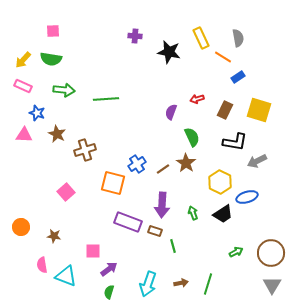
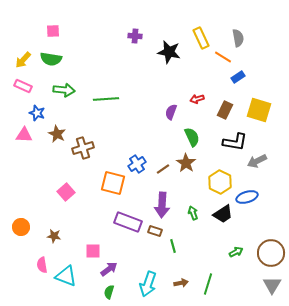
brown cross at (85, 150): moved 2 px left, 2 px up
